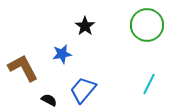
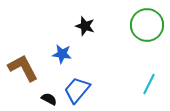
black star: rotated 18 degrees counterclockwise
blue star: rotated 18 degrees clockwise
blue trapezoid: moved 6 px left
black semicircle: moved 1 px up
